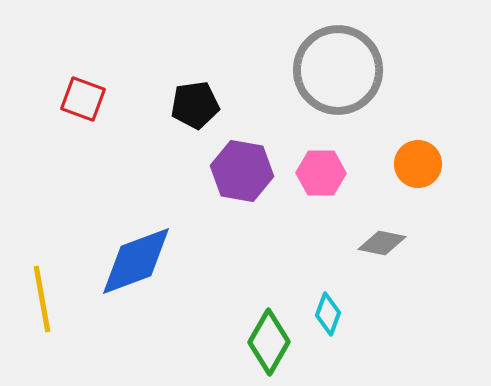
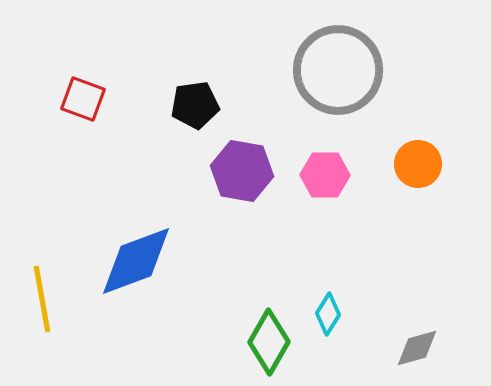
pink hexagon: moved 4 px right, 2 px down
gray diamond: moved 35 px right, 105 px down; rotated 27 degrees counterclockwise
cyan diamond: rotated 12 degrees clockwise
